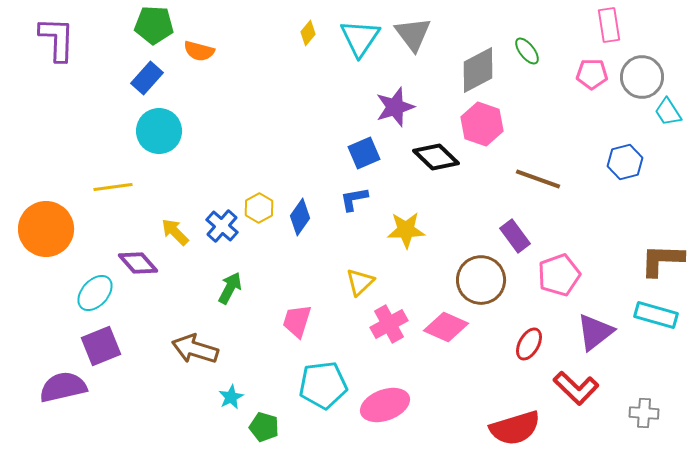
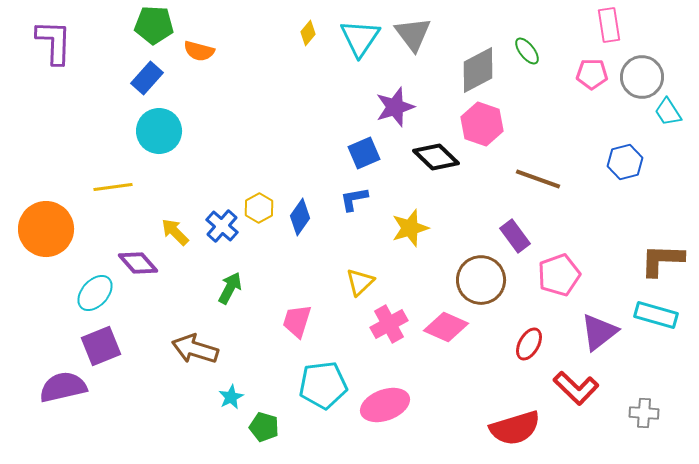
purple L-shape at (57, 39): moved 3 px left, 3 px down
yellow star at (406, 230): moved 4 px right, 2 px up; rotated 15 degrees counterclockwise
purple triangle at (595, 332): moved 4 px right
